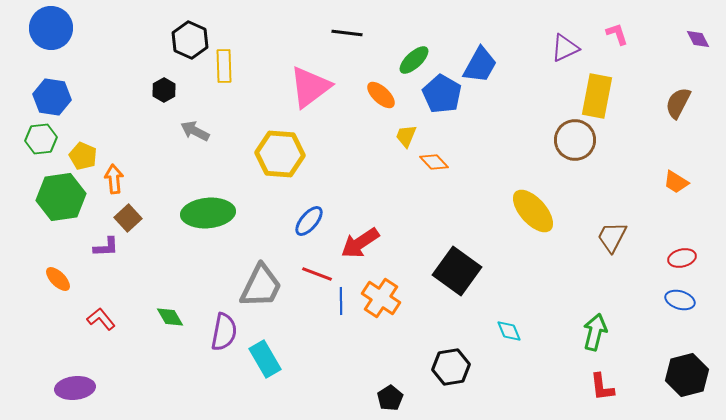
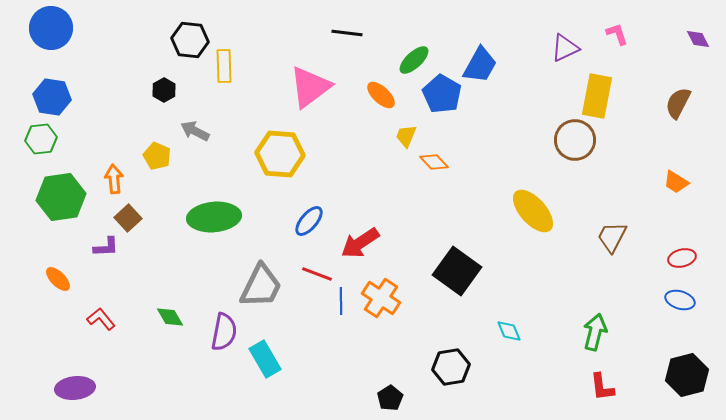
black hexagon at (190, 40): rotated 18 degrees counterclockwise
yellow pentagon at (83, 156): moved 74 px right
green ellipse at (208, 213): moved 6 px right, 4 px down
